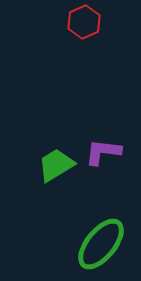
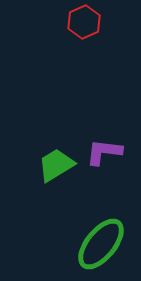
purple L-shape: moved 1 px right
